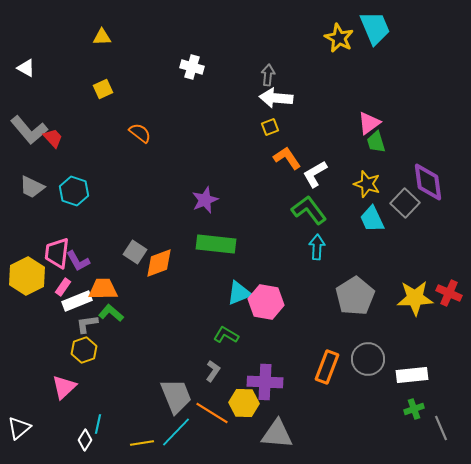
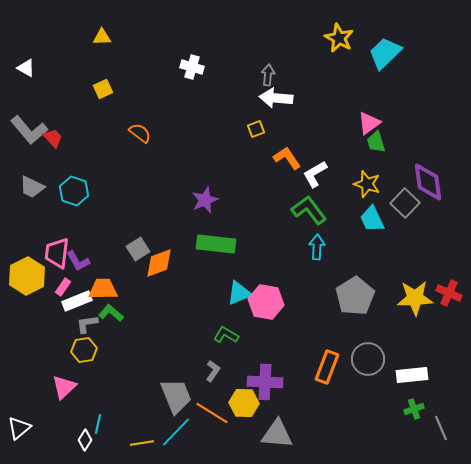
cyan trapezoid at (375, 28): moved 10 px right, 25 px down; rotated 111 degrees counterclockwise
yellow square at (270, 127): moved 14 px left, 2 px down
gray square at (135, 252): moved 3 px right, 3 px up; rotated 25 degrees clockwise
yellow hexagon at (84, 350): rotated 10 degrees clockwise
